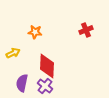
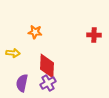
red cross: moved 8 px right, 5 px down; rotated 24 degrees clockwise
yellow arrow: rotated 32 degrees clockwise
purple cross: moved 3 px right, 3 px up; rotated 21 degrees clockwise
